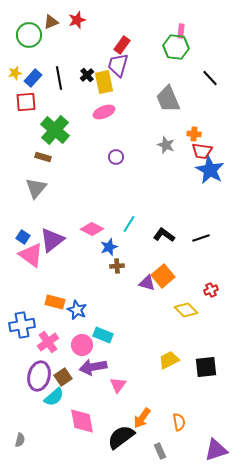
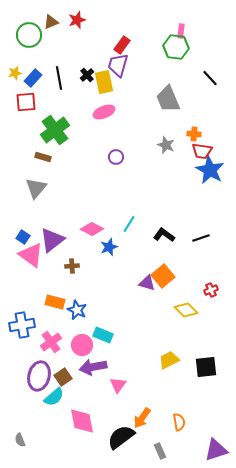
green cross at (55, 130): rotated 12 degrees clockwise
brown cross at (117, 266): moved 45 px left
pink cross at (48, 342): moved 3 px right
gray semicircle at (20, 440): rotated 144 degrees clockwise
